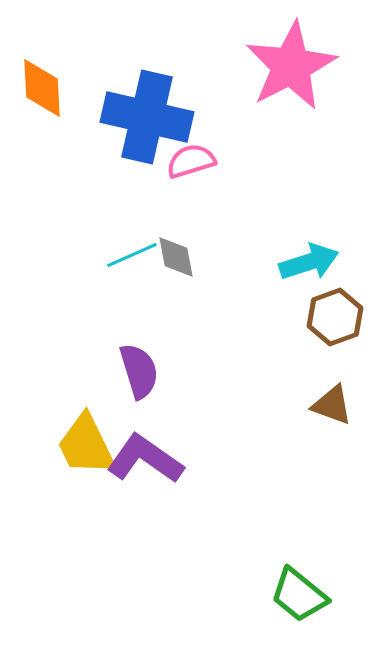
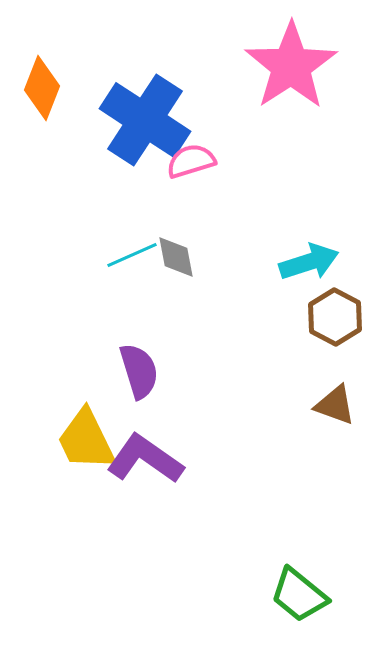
pink star: rotated 6 degrees counterclockwise
orange diamond: rotated 24 degrees clockwise
blue cross: moved 2 px left, 3 px down; rotated 20 degrees clockwise
brown hexagon: rotated 12 degrees counterclockwise
brown triangle: moved 3 px right
yellow trapezoid: moved 5 px up
